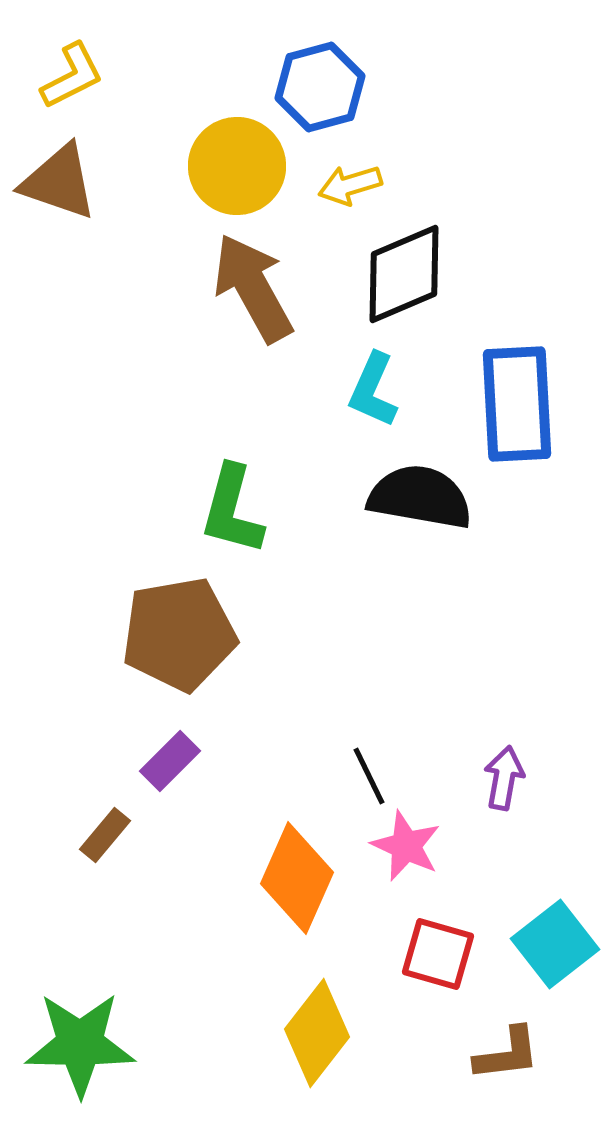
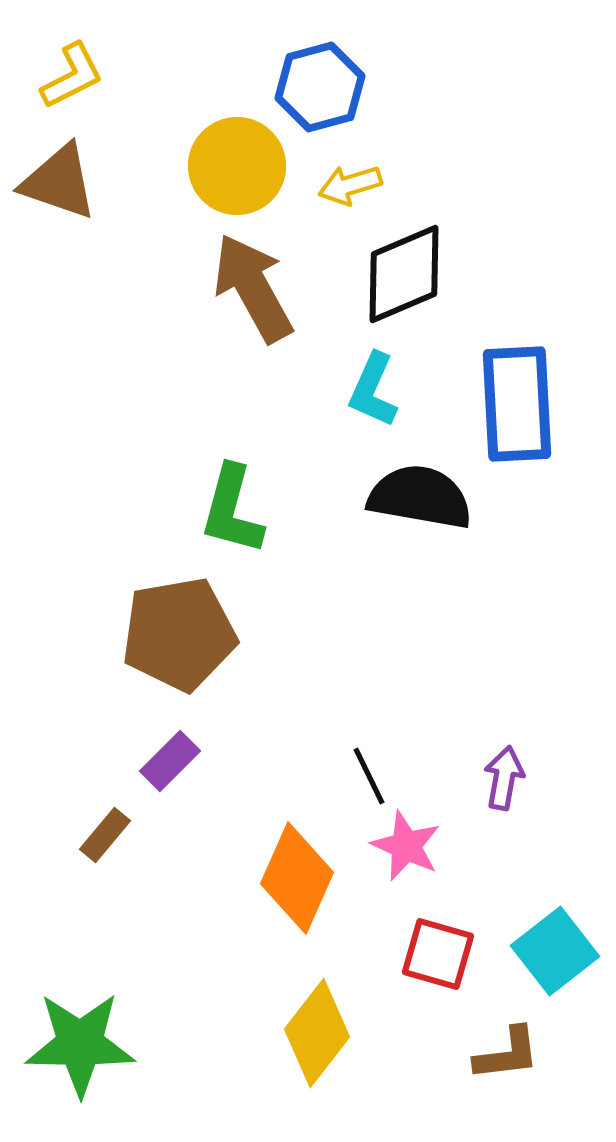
cyan square: moved 7 px down
